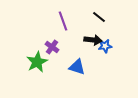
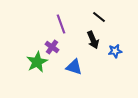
purple line: moved 2 px left, 3 px down
black arrow: rotated 60 degrees clockwise
blue star: moved 10 px right, 5 px down
blue triangle: moved 3 px left
